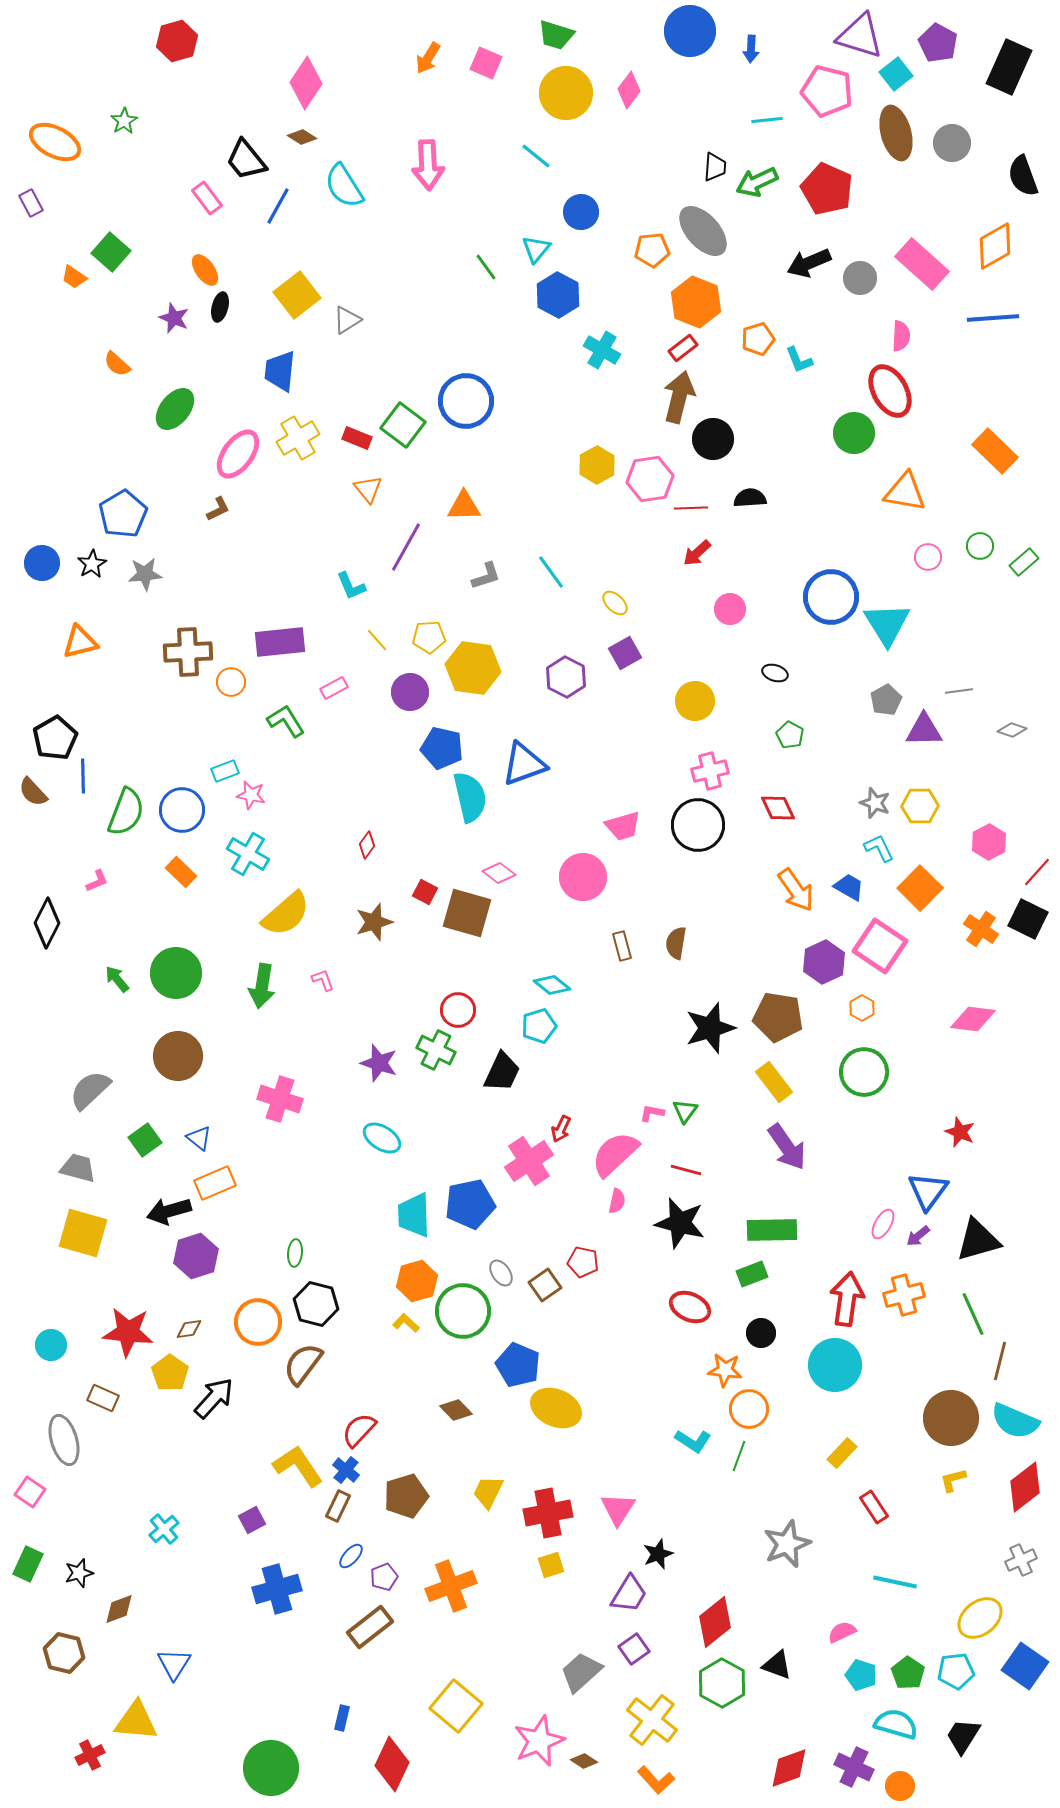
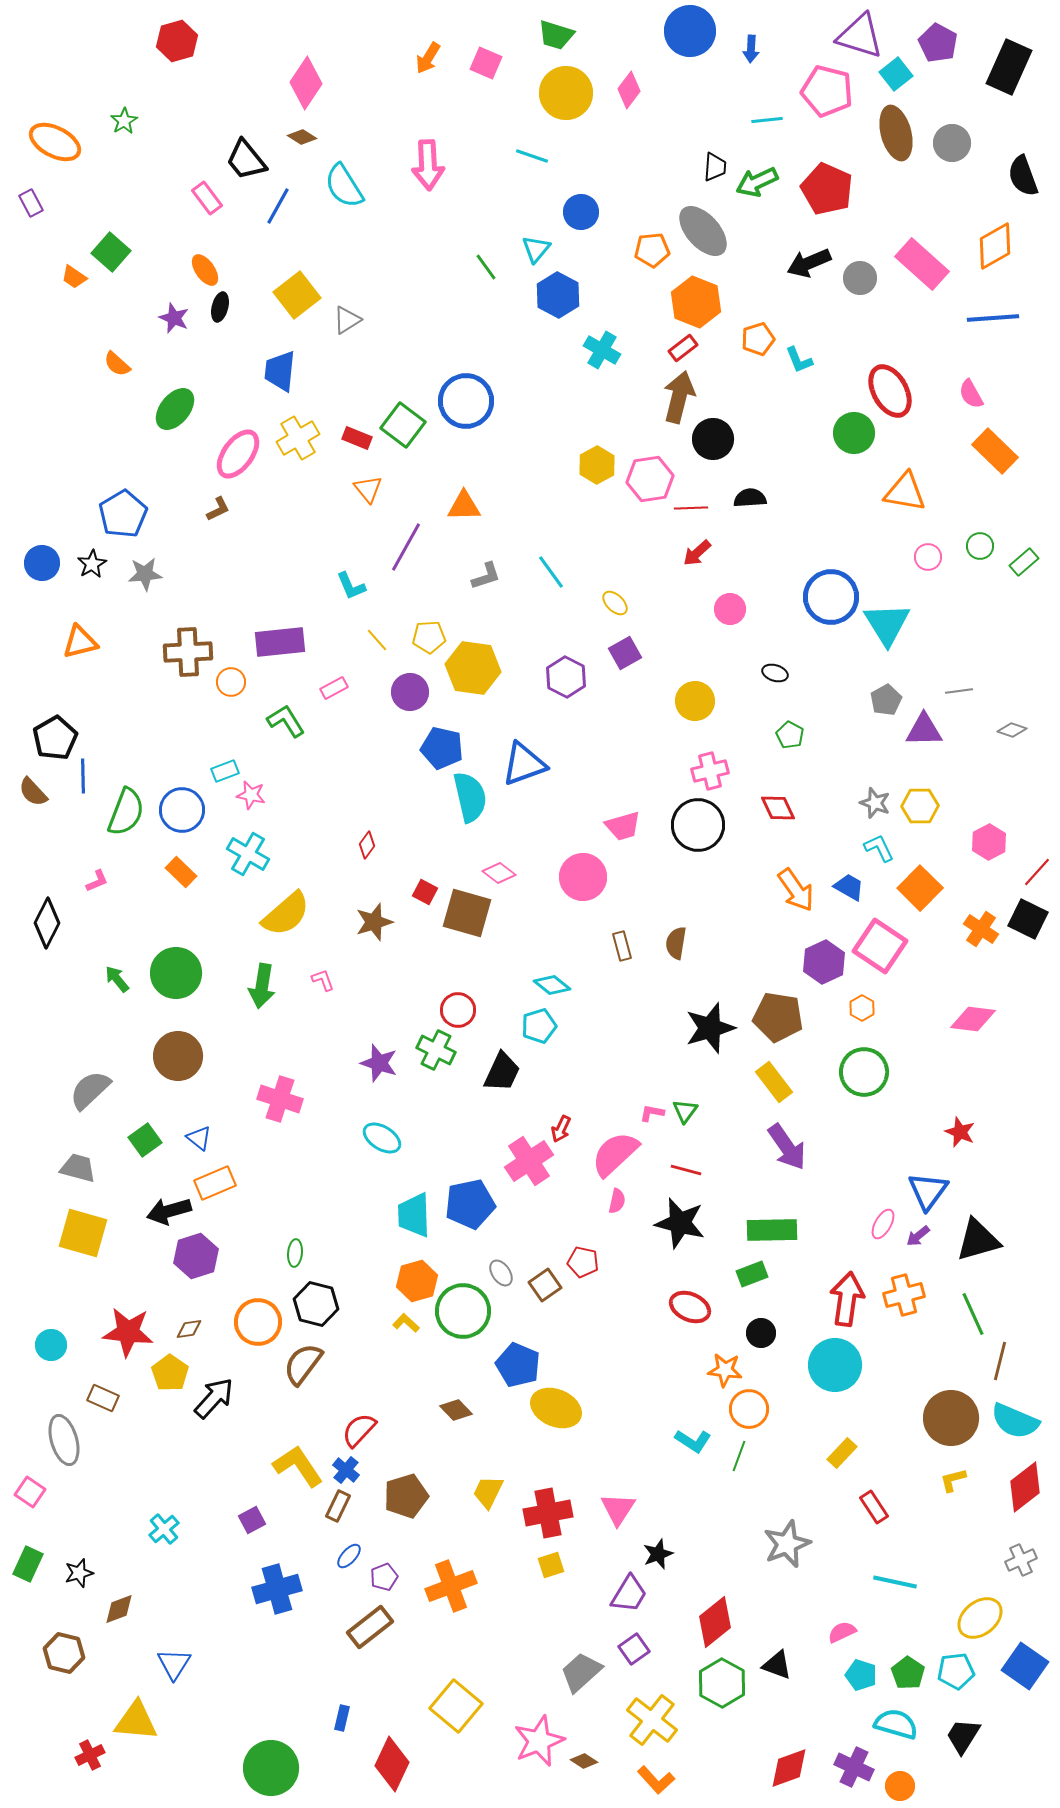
cyan line at (536, 156): moved 4 px left; rotated 20 degrees counterclockwise
pink semicircle at (901, 336): moved 70 px right, 58 px down; rotated 148 degrees clockwise
blue ellipse at (351, 1556): moved 2 px left
